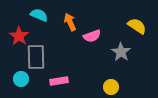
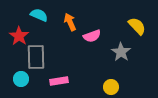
yellow semicircle: rotated 12 degrees clockwise
